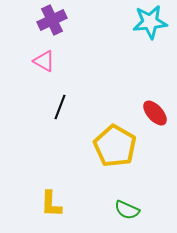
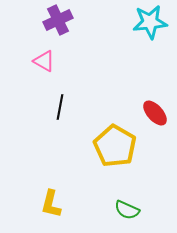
purple cross: moved 6 px right
black line: rotated 10 degrees counterclockwise
yellow L-shape: rotated 12 degrees clockwise
